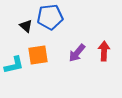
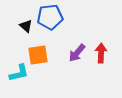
red arrow: moved 3 px left, 2 px down
cyan L-shape: moved 5 px right, 8 px down
